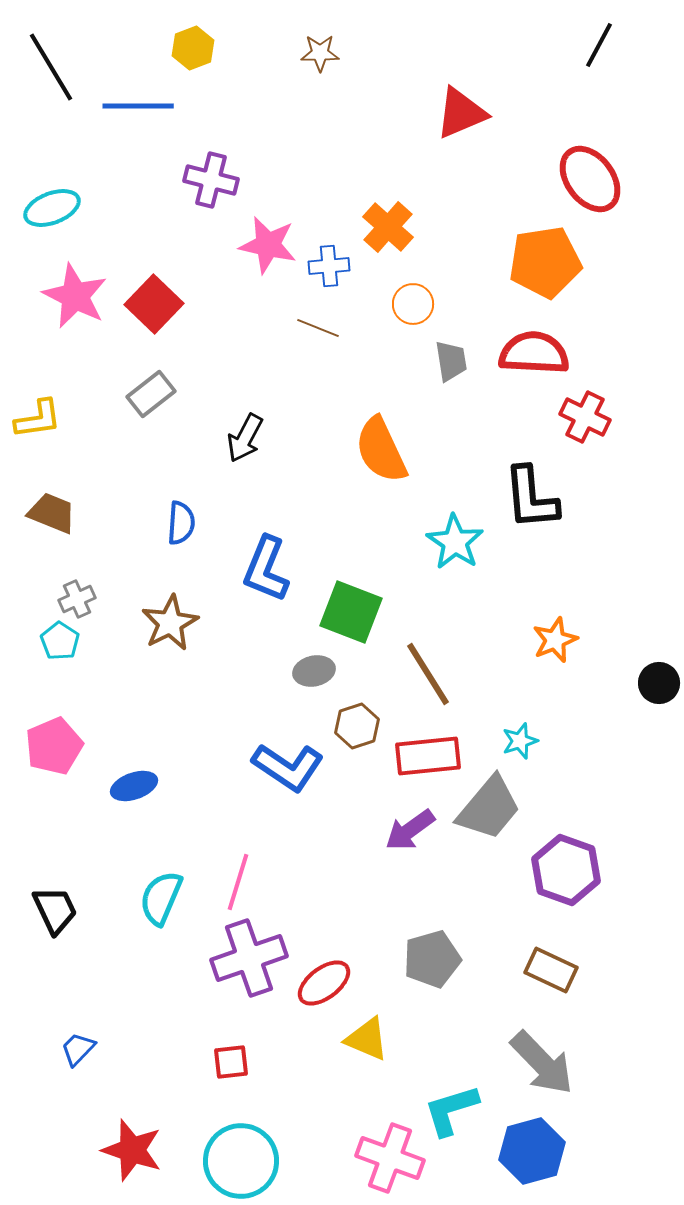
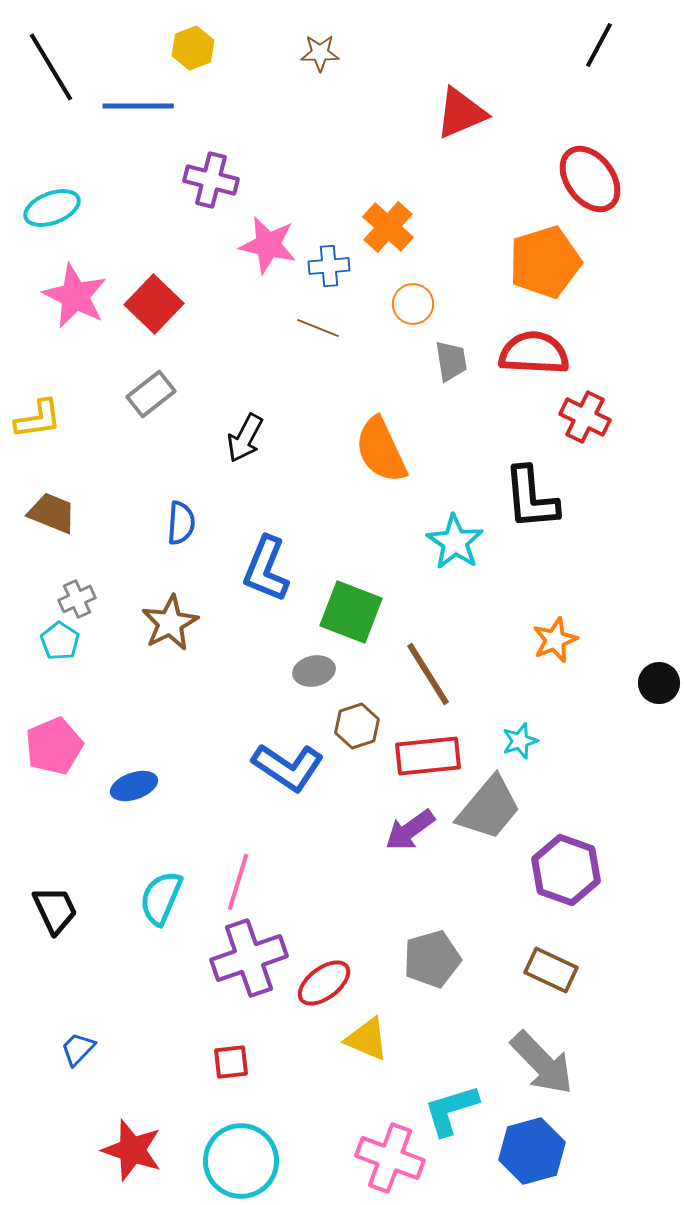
orange pentagon at (545, 262): rotated 8 degrees counterclockwise
